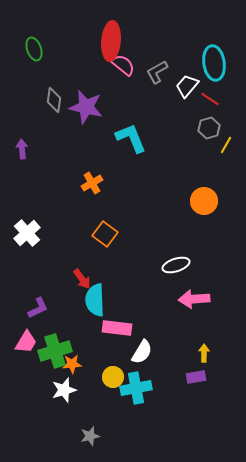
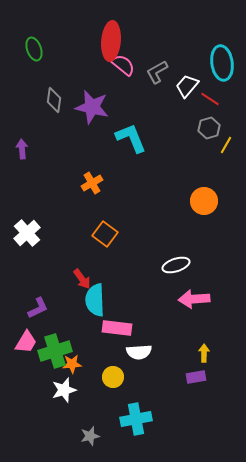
cyan ellipse: moved 8 px right
purple star: moved 6 px right
white semicircle: moved 3 px left; rotated 55 degrees clockwise
cyan cross: moved 31 px down
